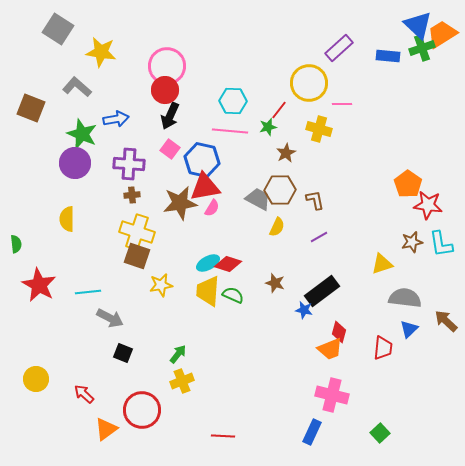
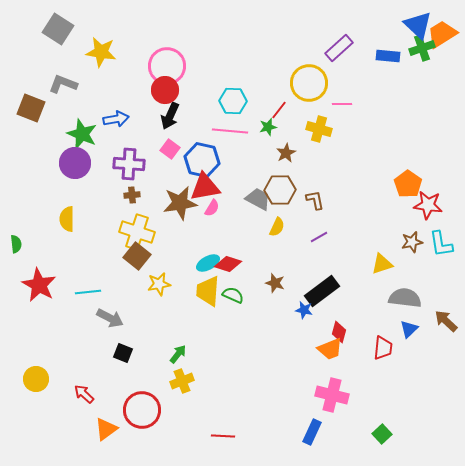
gray L-shape at (77, 87): moved 14 px left, 3 px up; rotated 20 degrees counterclockwise
brown square at (137, 256): rotated 20 degrees clockwise
yellow star at (161, 285): moved 2 px left, 1 px up
green square at (380, 433): moved 2 px right, 1 px down
